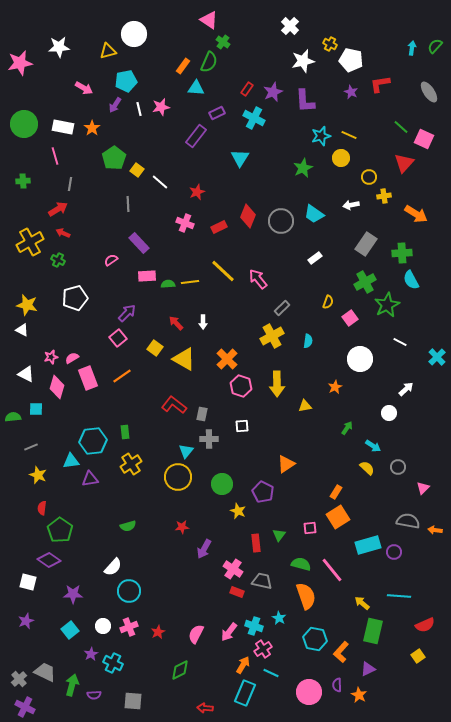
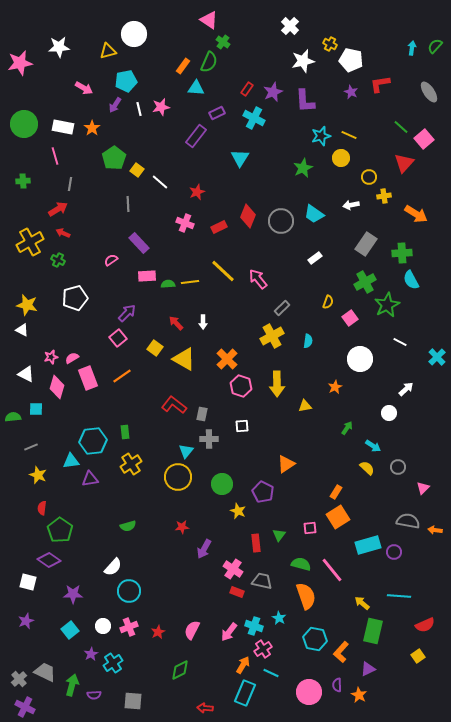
pink square at (424, 139): rotated 24 degrees clockwise
pink semicircle at (196, 634): moved 4 px left, 4 px up
cyan cross at (113, 663): rotated 30 degrees clockwise
